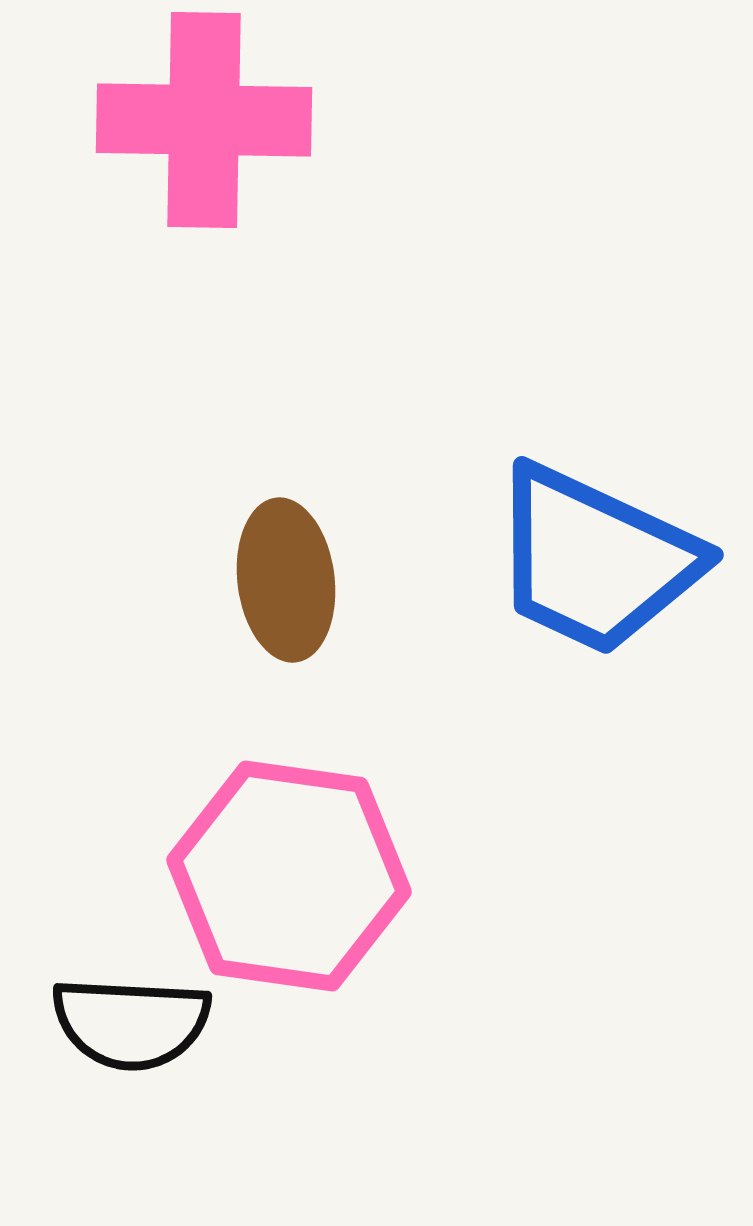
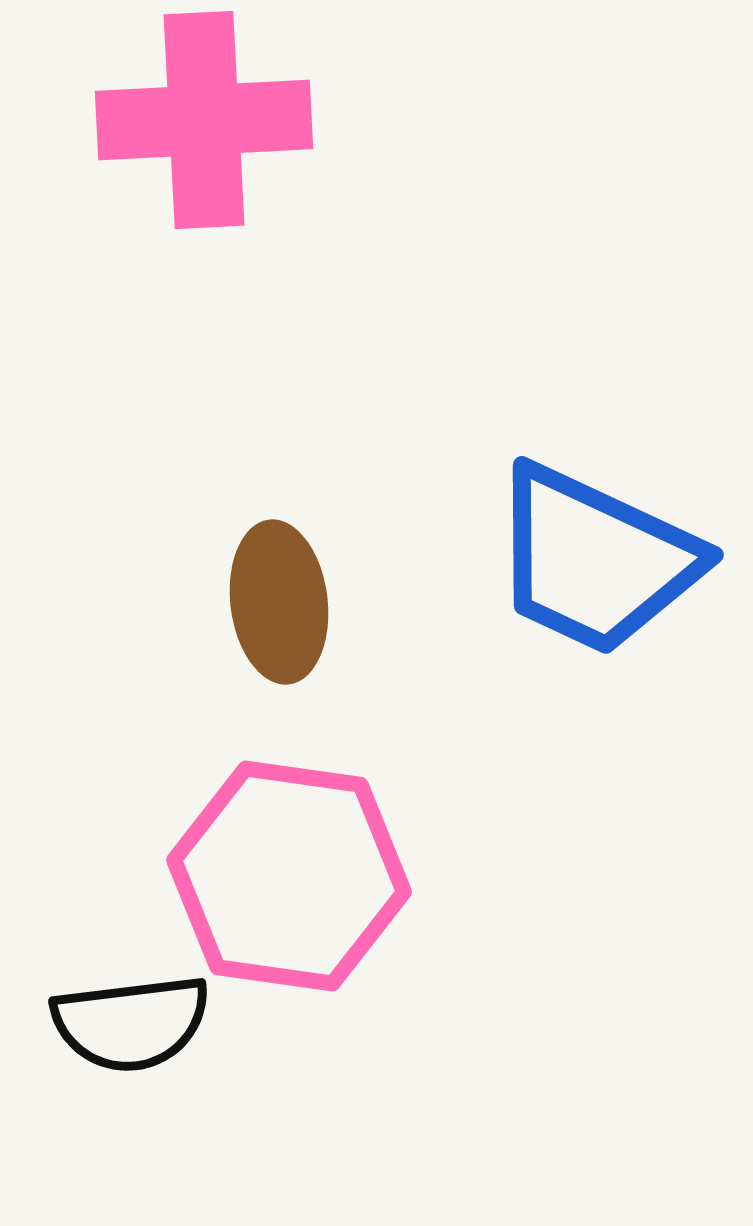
pink cross: rotated 4 degrees counterclockwise
brown ellipse: moved 7 px left, 22 px down
black semicircle: rotated 10 degrees counterclockwise
